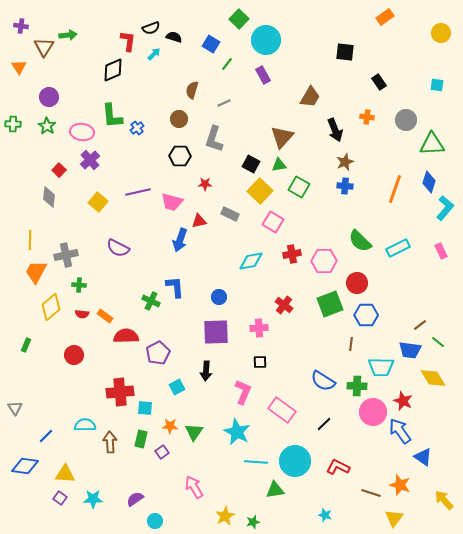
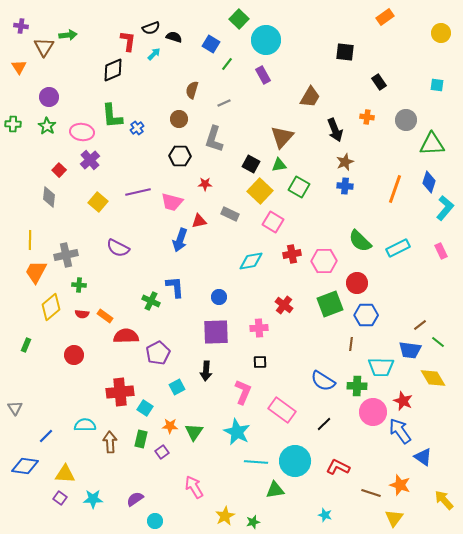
cyan square at (145, 408): rotated 28 degrees clockwise
